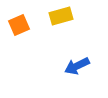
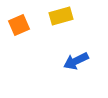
blue arrow: moved 1 px left, 5 px up
